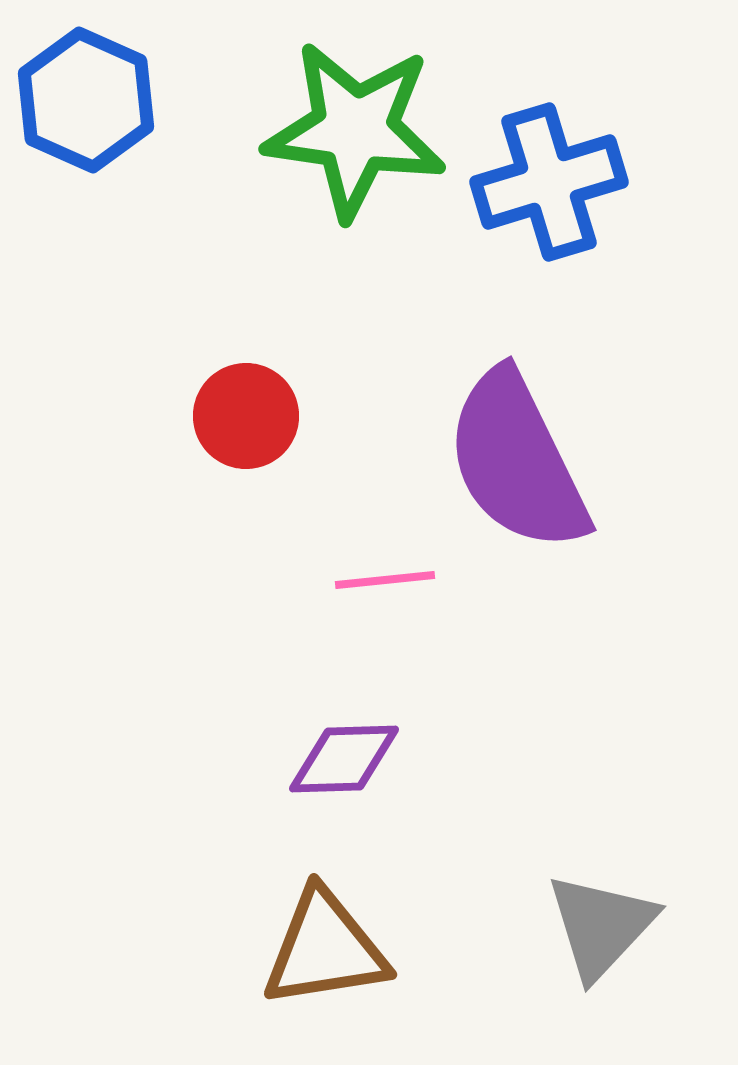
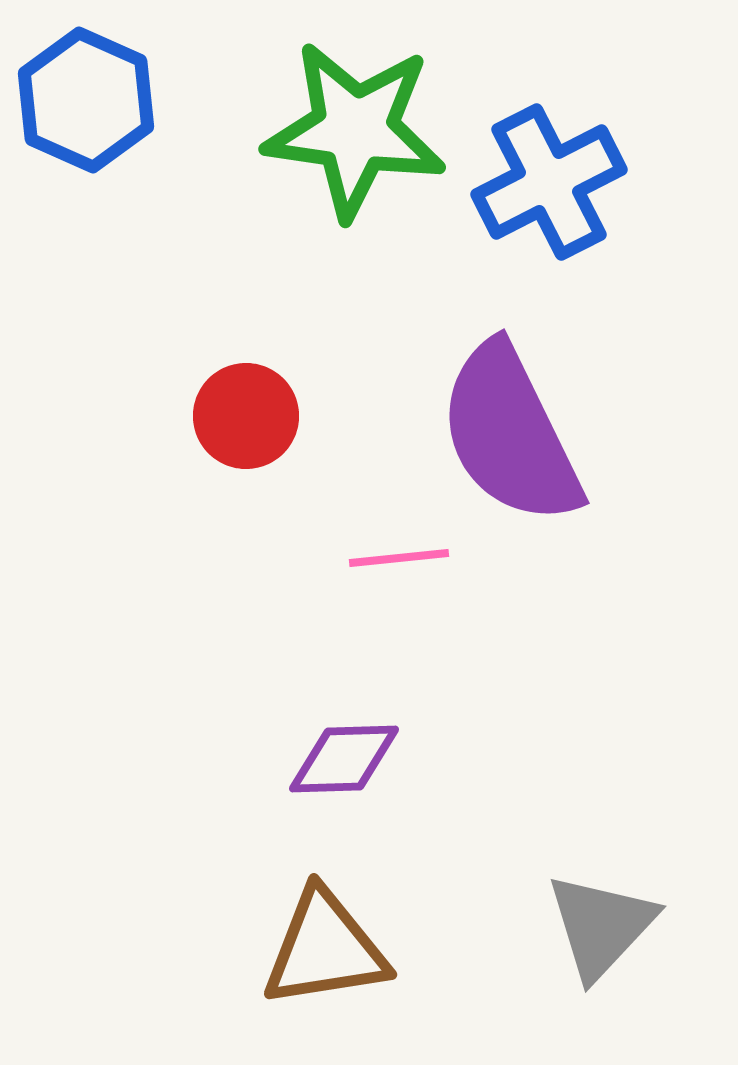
blue cross: rotated 10 degrees counterclockwise
purple semicircle: moved 7 px left, 27 px up
pink line: moved 14 px right, 22 px up
